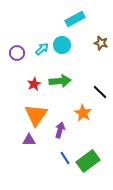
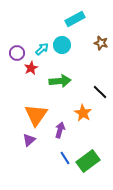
red star: moved 3 px left, 16 px up
purple triangle: rotated 40 degrees counterclockwise
